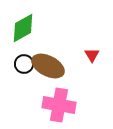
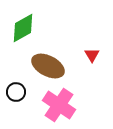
black circle: moved 8 px left, 28 px down
pink cross: rotated 24 degrees clockwise
